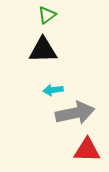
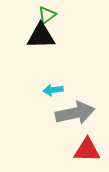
black triangle: moved 2 px left, 14 px up
